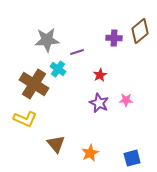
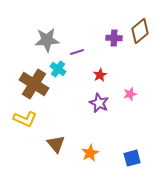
pink star: moved 4 px right, 6 px up; rotated 16 degrees counterclockwise
